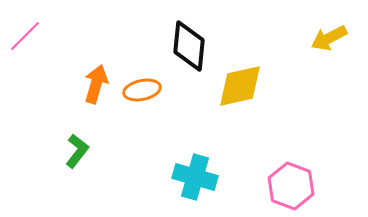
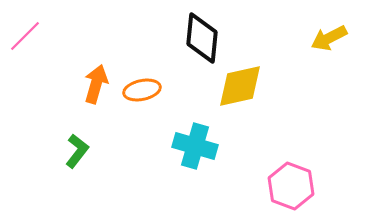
black diamond: moved 13 px right, 8 px up
cyan cross: moved 31 px up
